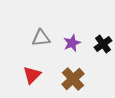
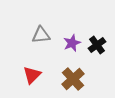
gray triangle: moved 3 px up
black cross: moved 6 px left, 1 px down
